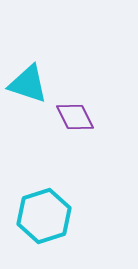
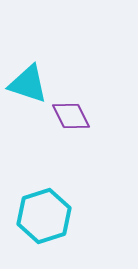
purple diamond: moved 4 px left, 1 px up
